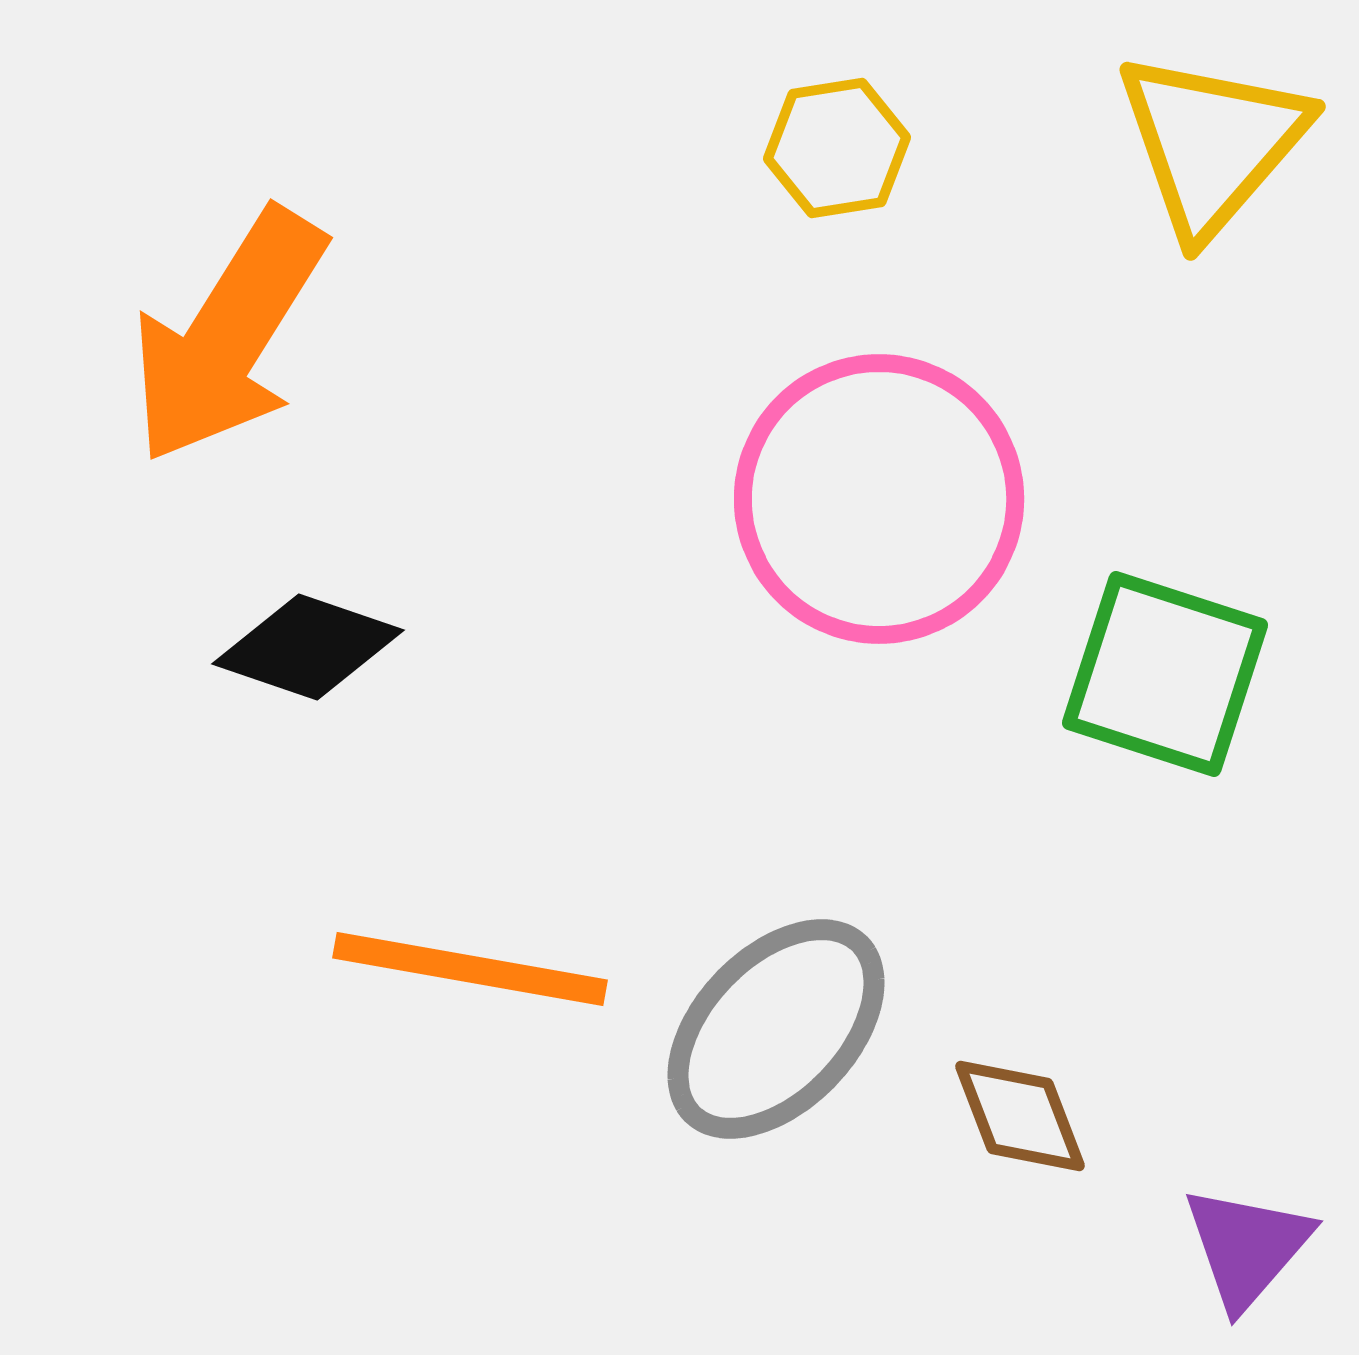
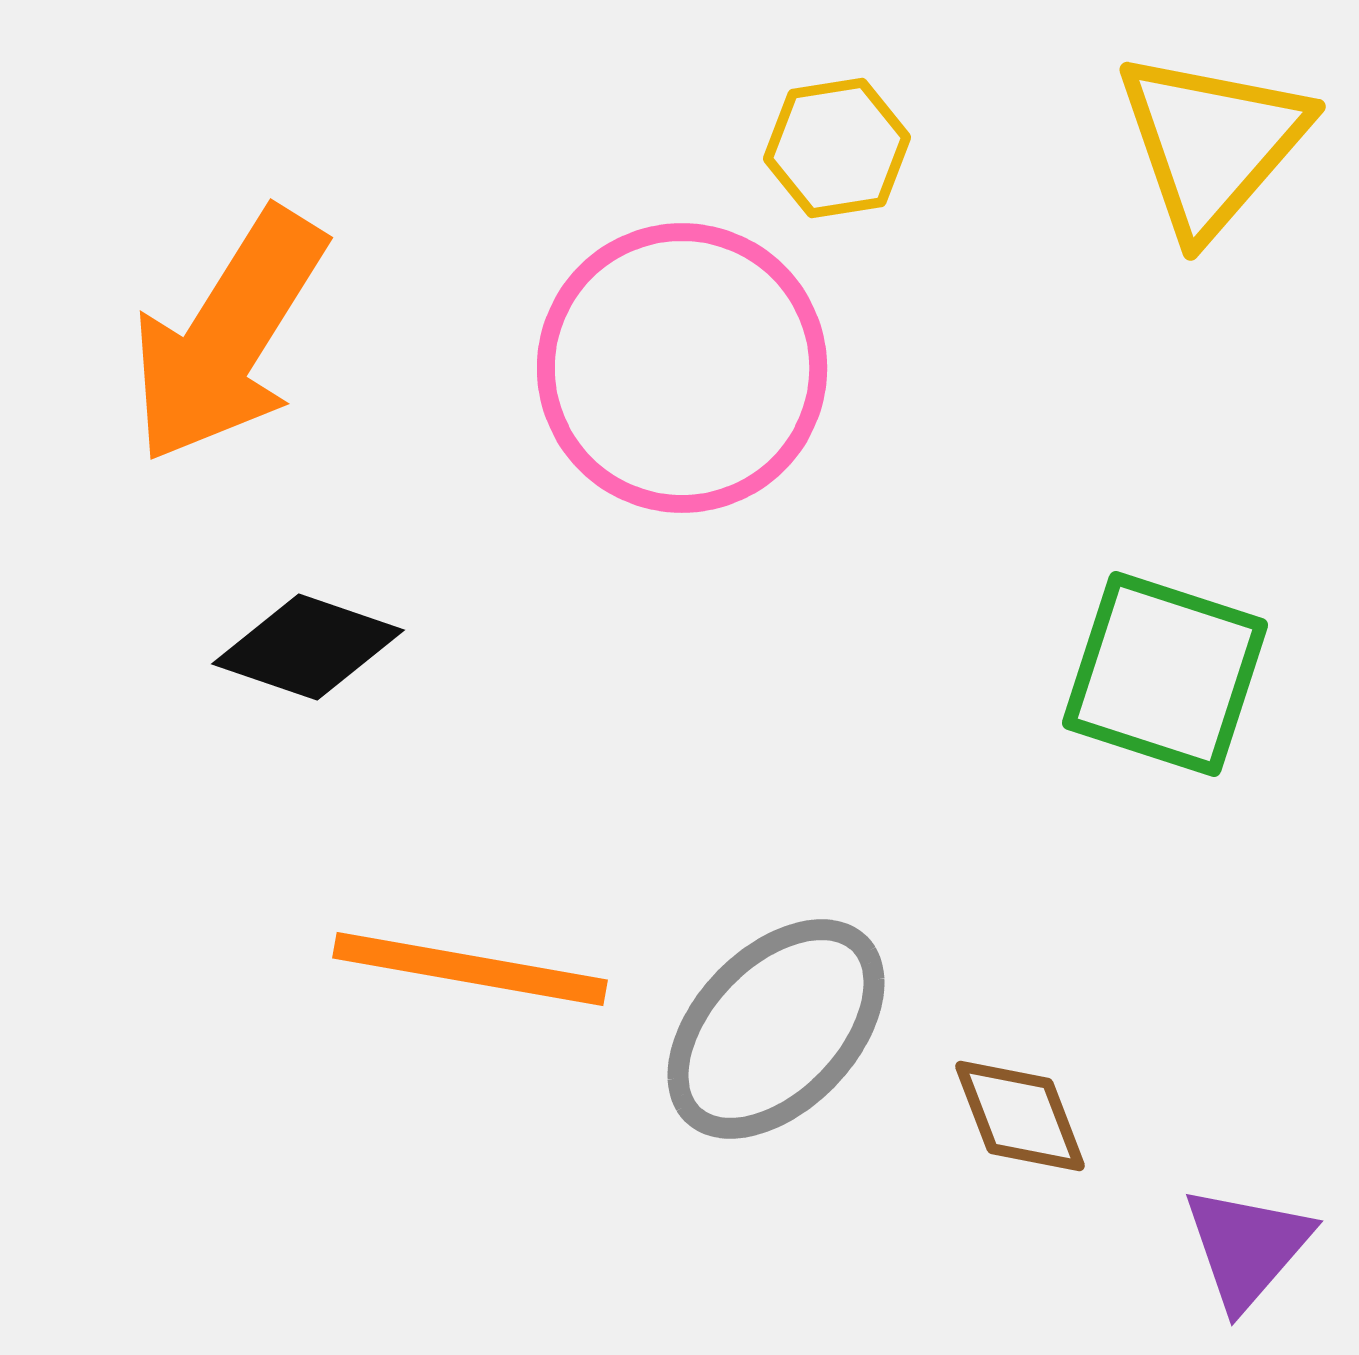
pink circle: moved 197 px left, 131 px up
